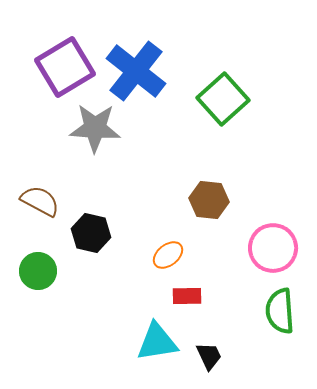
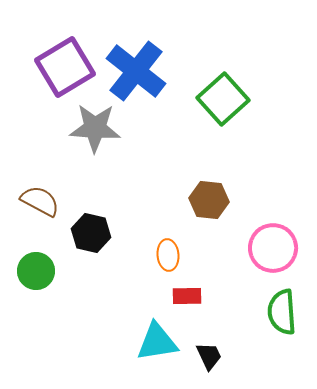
orange ellipse: rotated 56 degrees counterclockwise
green circle: moved 2 px left
green semicircle: moved 2 px right, 1 px down
